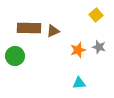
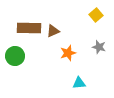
orange star: moved 10 px left, 3 px down
